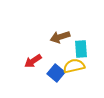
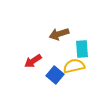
brown arrow: moved 1 px left, 3 px up
cyan rectangle: moved 1 px right
blue square: moved 1 px left, 2 px down
